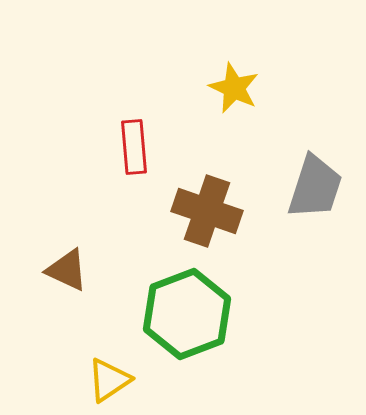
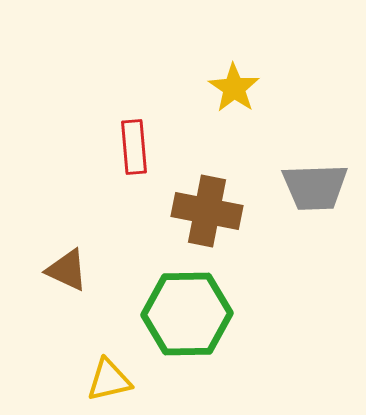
yellow star: rotated 9 degrees clockwise
gray trapezoid: rotated 70 degrees clockwise
brown cross: rotated 8 degrees counterclockwise
green hexagon: rotated 20 degrees clockwise
yellow triangle: rotated 21 degrees clockwise
